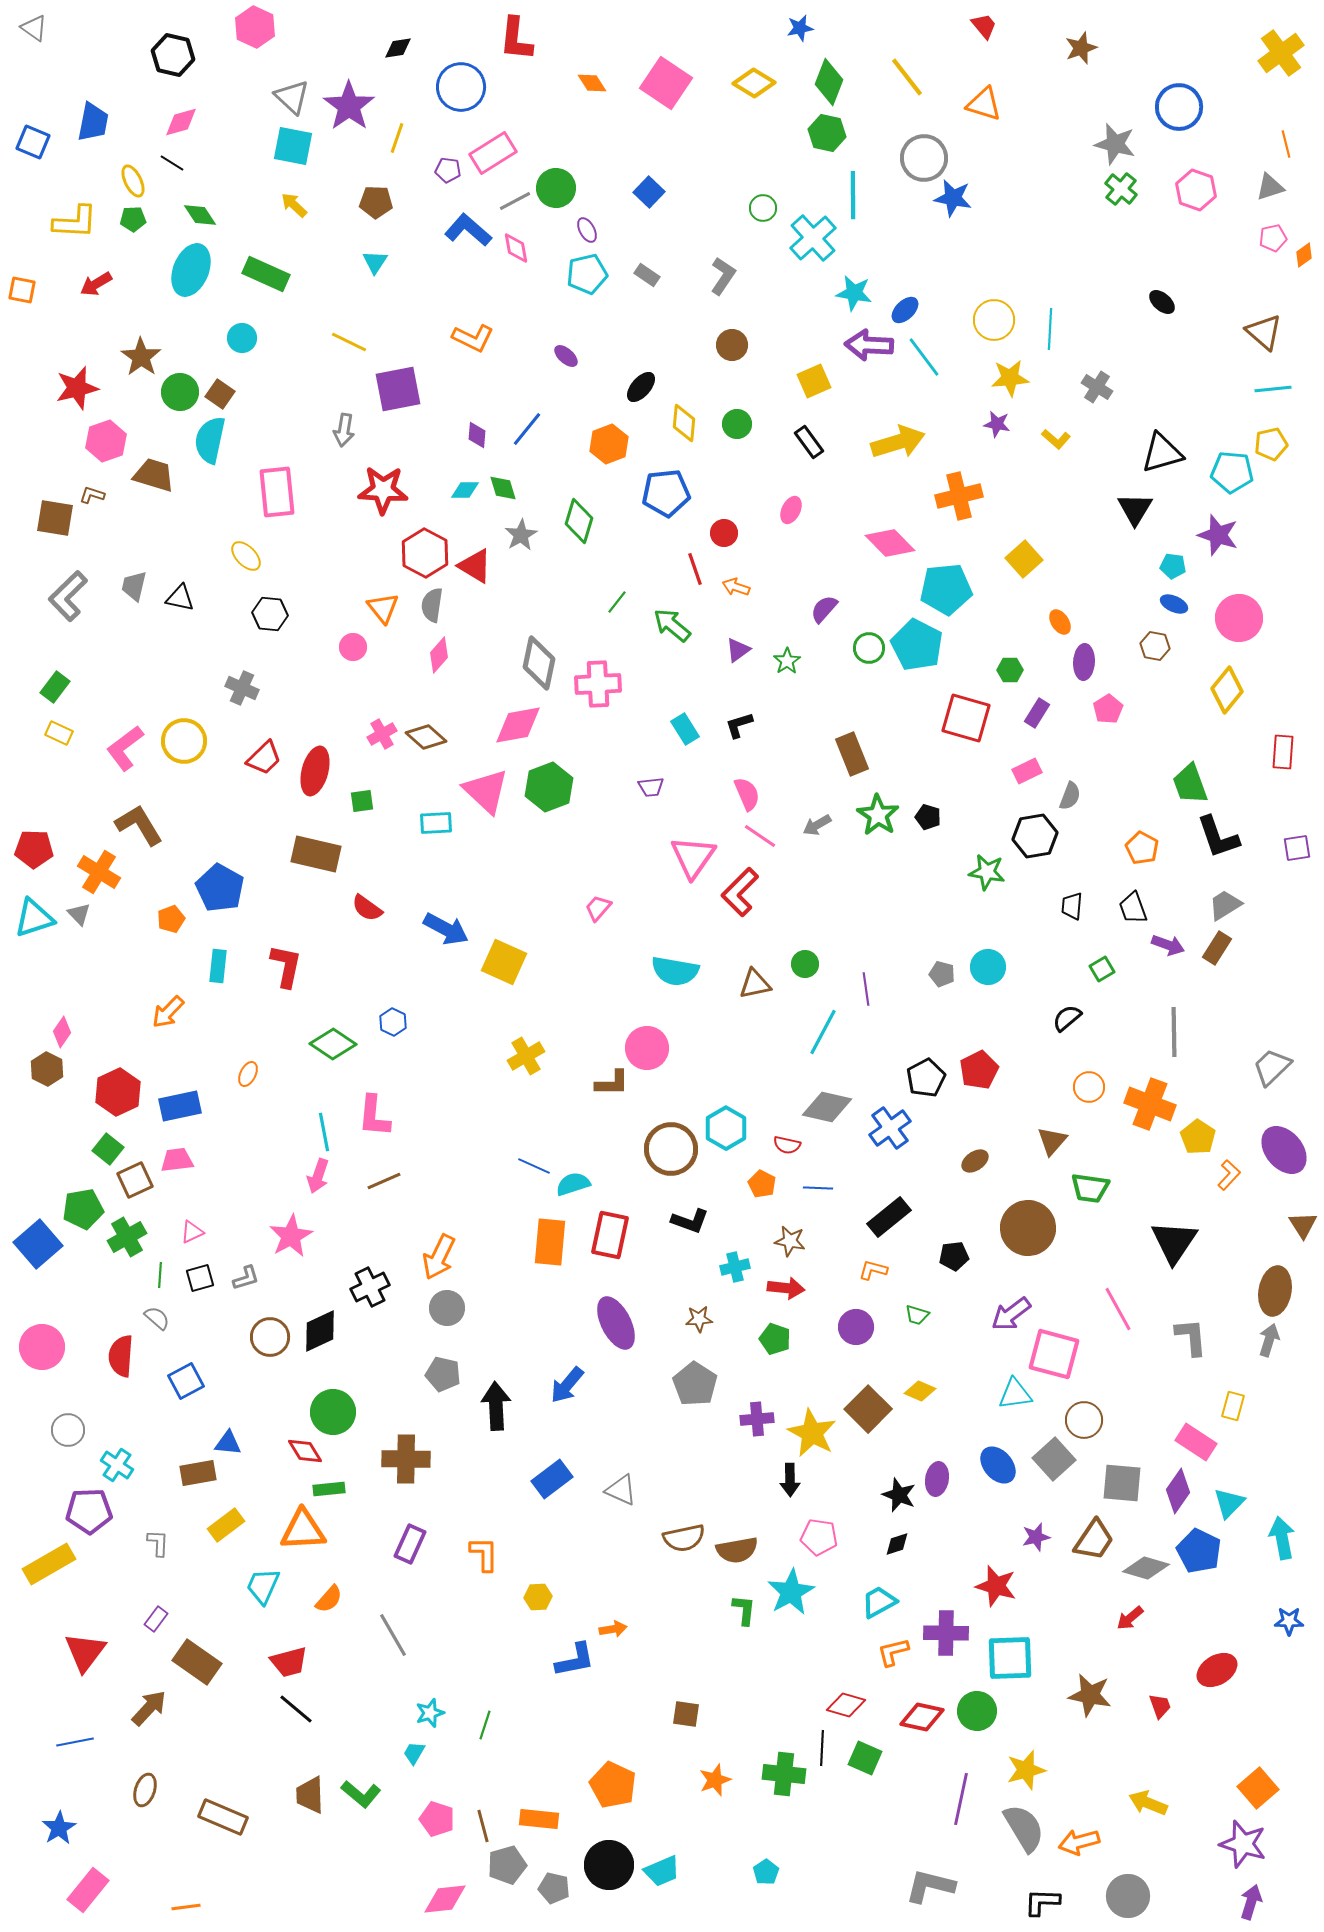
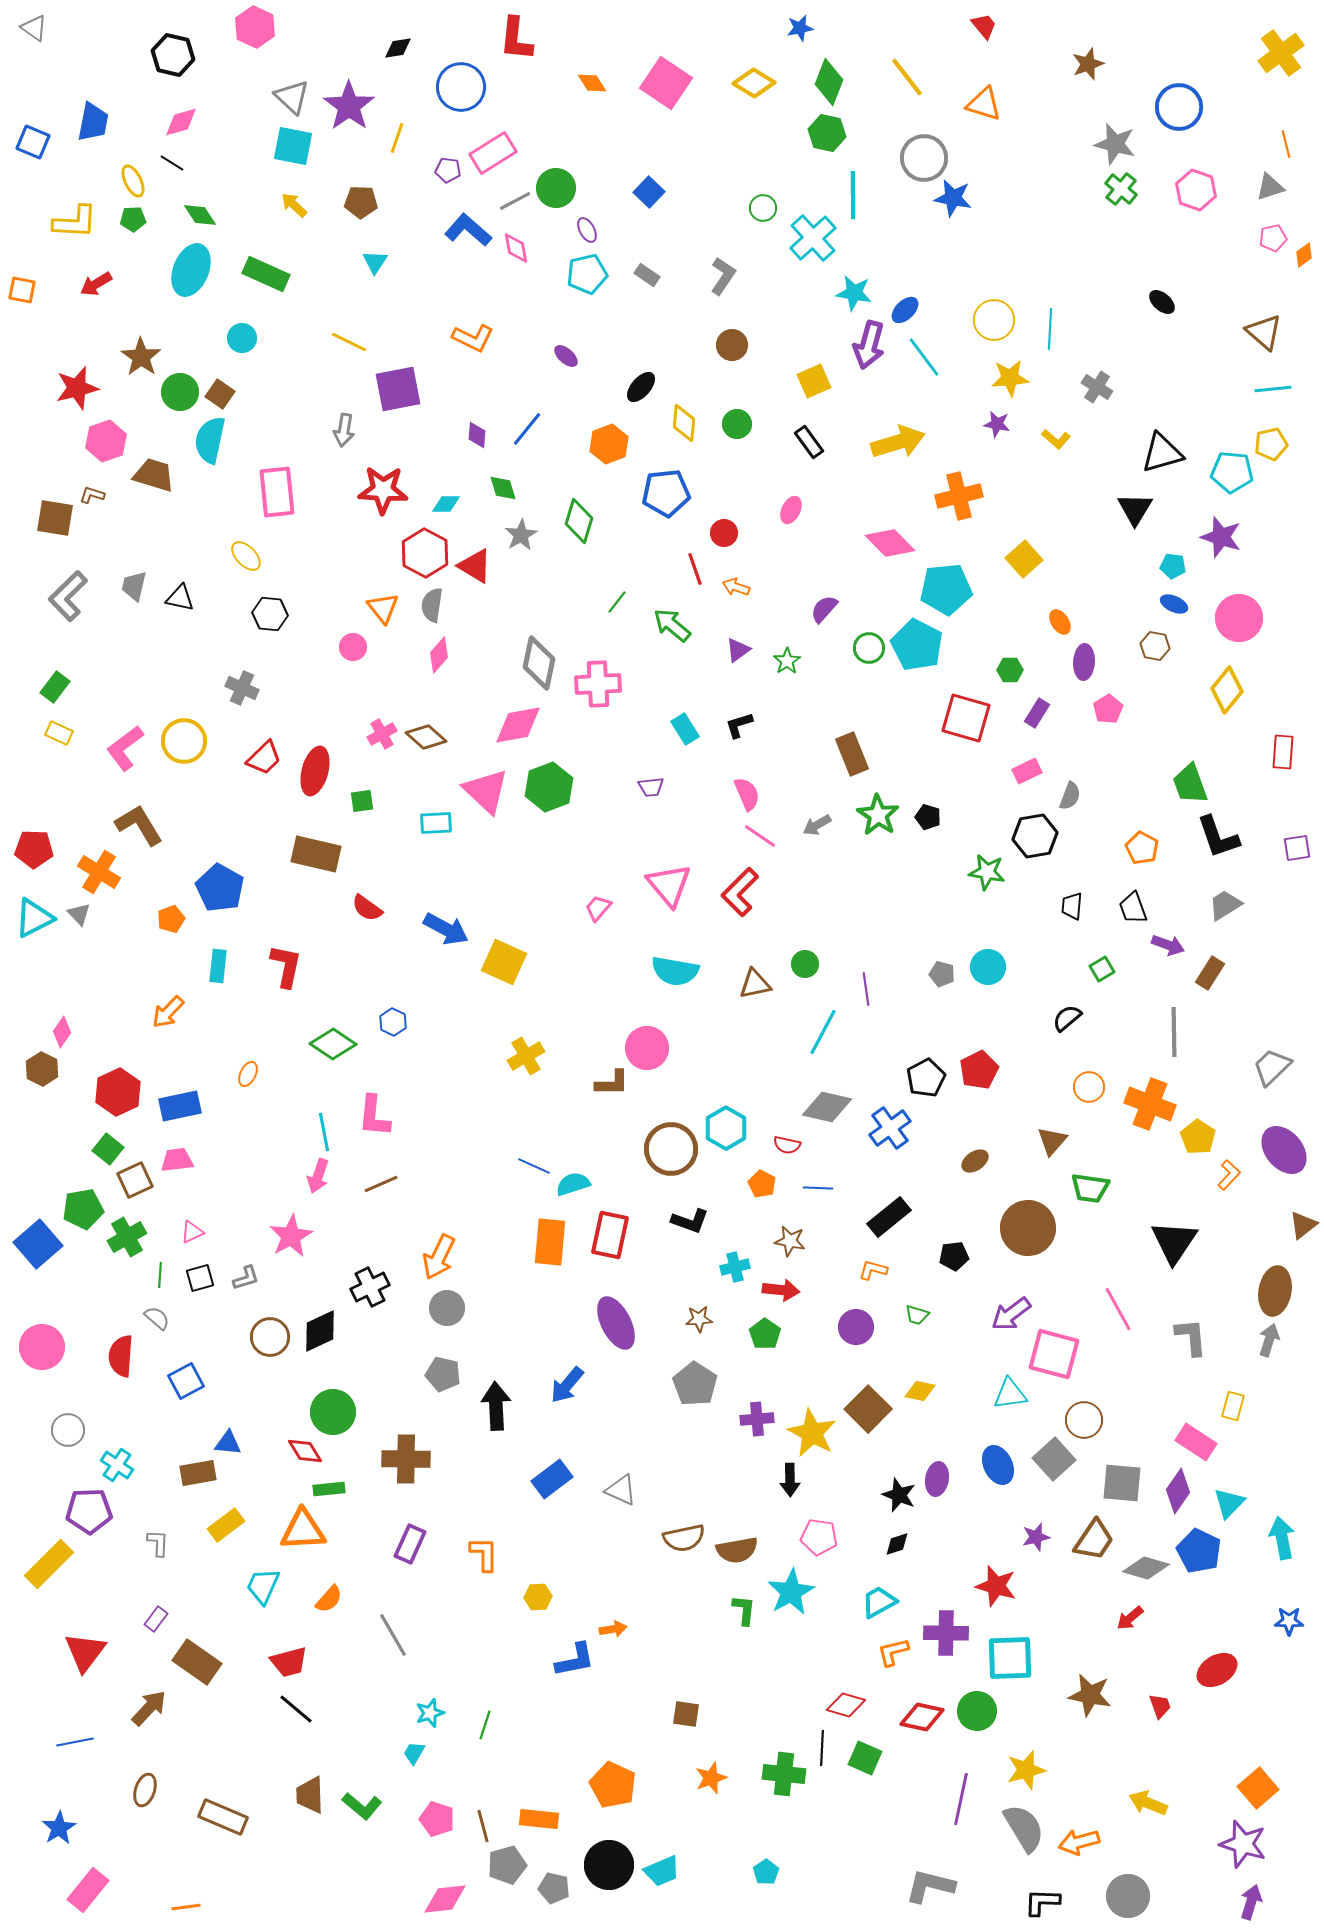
brown star at (1081, 48): moved 7 px right, 16 px down
brown pentagon at (376, 202): moved 15 px left
purple arrow at (869, 345): rotated 78 degrees counterclockwise
cyan diamond at (465, 490): moved 19 px left, 14 px down
purple star at (1218, 535): moved 3 px right, 2 px down
pink triangle at (693, 857): moved 24 px left, 28 px down; rotated 15 degrees counterclockwise
cyan triangle at (34, 918): rotated 9 degrees counterclockwise
brown rectangle at (1217, 948): moved 7 px left, 25 px down
brown hexagon at (47, 1069): moved 5 px left
brown line at (384, 1181): moved 3 px left, 3 px down
brown triangle at (1303, 1225): rotated 24 degrees clockwise
red arrow at (786, 1288): moved 5 px left, 2 px down
green pentagon at (775, 1339): moved 10 px left, 5 px up; rotated 16 degrees clockwise
yellow diamond at (920, 1391): rotated 12 degrees counterclockwise
cyan triangle at (1015, 1394): moved 5 px left
blue ellipse at (998, 1465): rotated 15 degrees clockwise
yellow rectangle at (49, 1564): rotated 15 degrees counterclockwise
orange star at (715, 1780): moved 4 px left, 2 px up
green L-shape at (361, 1794): moved 1 px right, 12 px down
